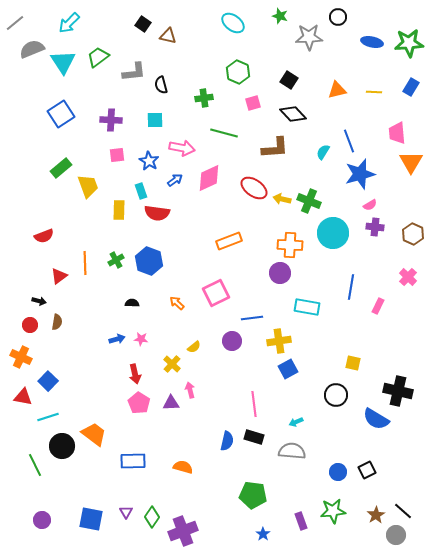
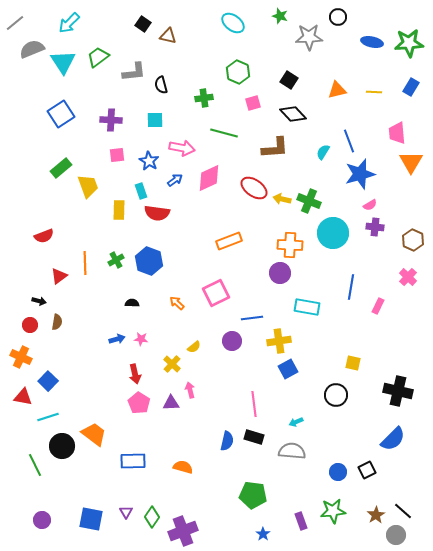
brown hexagon at (413, 234): moved 6 px down
blue semicircle at (376, 419): moved 17 px right, 20 px down; rotated 76 degrees counterclockwise
